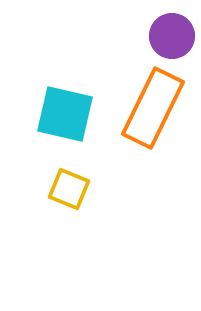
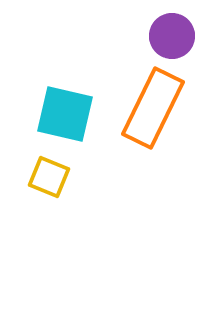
yellow square: moved 20 px left, 12 px up
